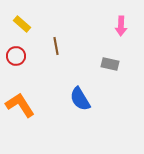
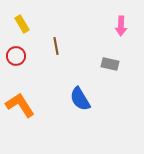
yellow rectangle: rotated 18 degrees clockwise
